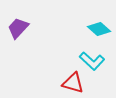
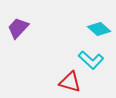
cyan L-shape: moved 1 px left, 1 px up
red triangle: moved 3 px left, 1 px up
